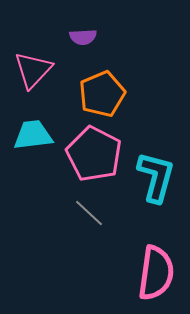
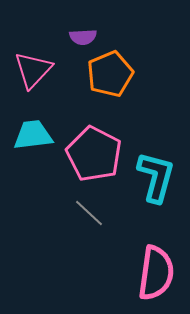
orange pentagon: moved 8 px right, 20 px up
